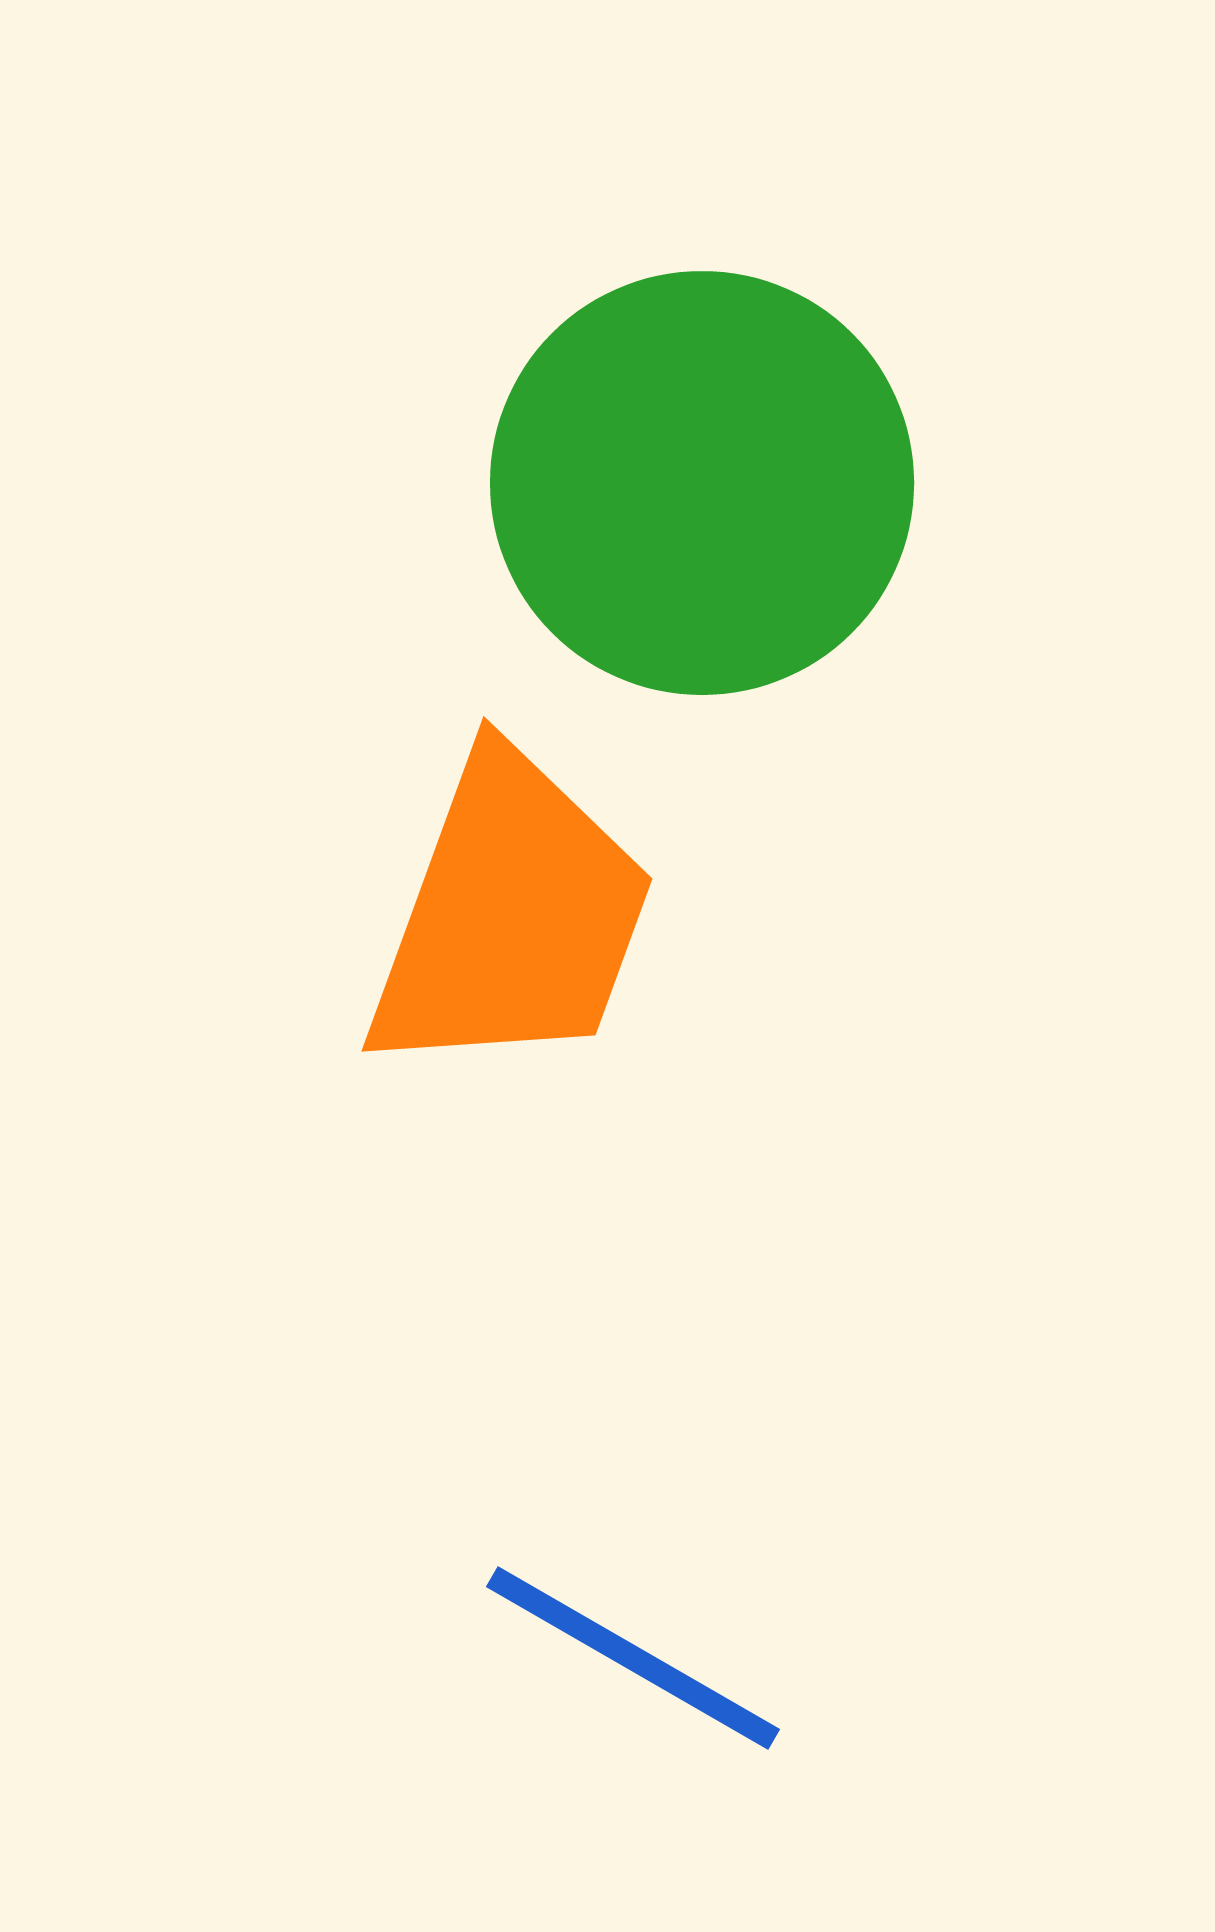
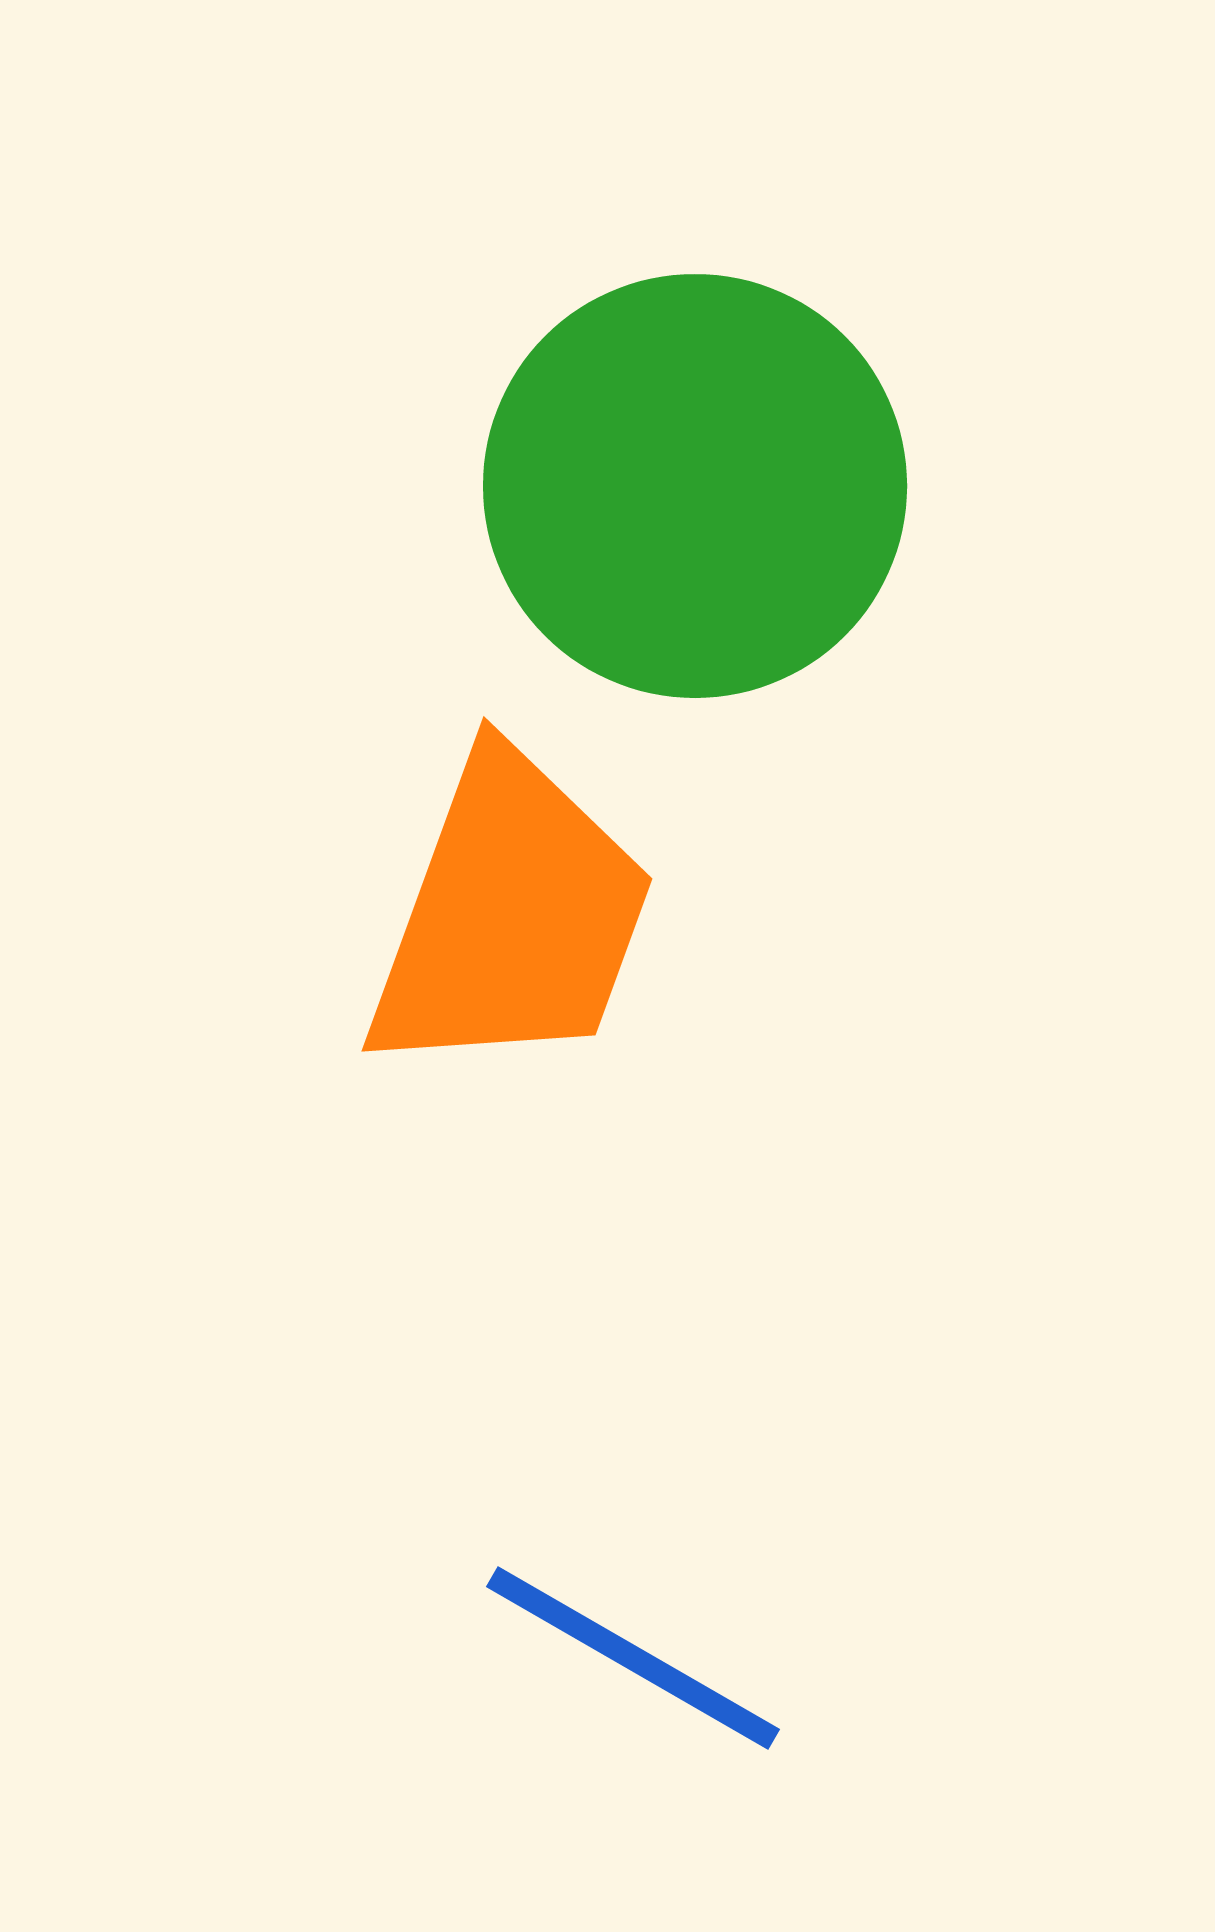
green circle: moved 7 px left, 3 px down
